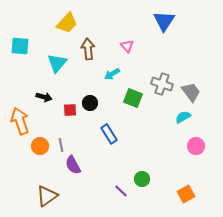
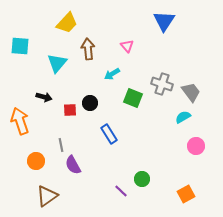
orange circle: moved 4 px left, 15 px down
